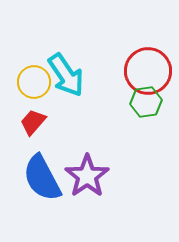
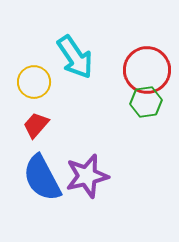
red circle: moved 1 px left, 1 px up
cyan arrow: moved 9 px right, 18 px up
red trapezoid: moved 3 px right, 3 px down
purple star: rotated 21 degrees clockwise
